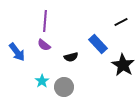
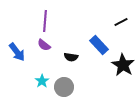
blue rectangle: moved 1 px right, 1 px down
black semicircle: rotated 24 degrees clockwise
